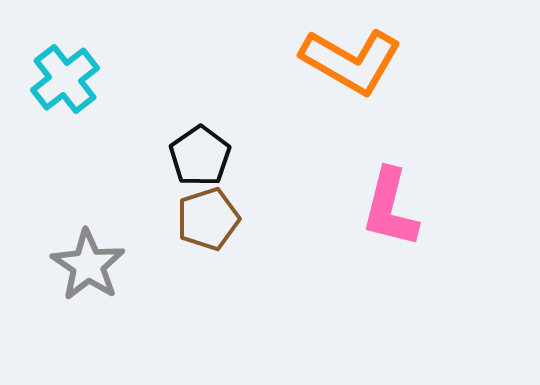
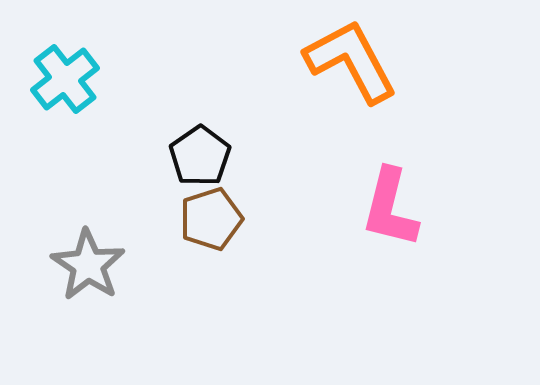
orange L-shape: rotated 148 degrees counterclockwise
brown pentagon: moved 3 px right
